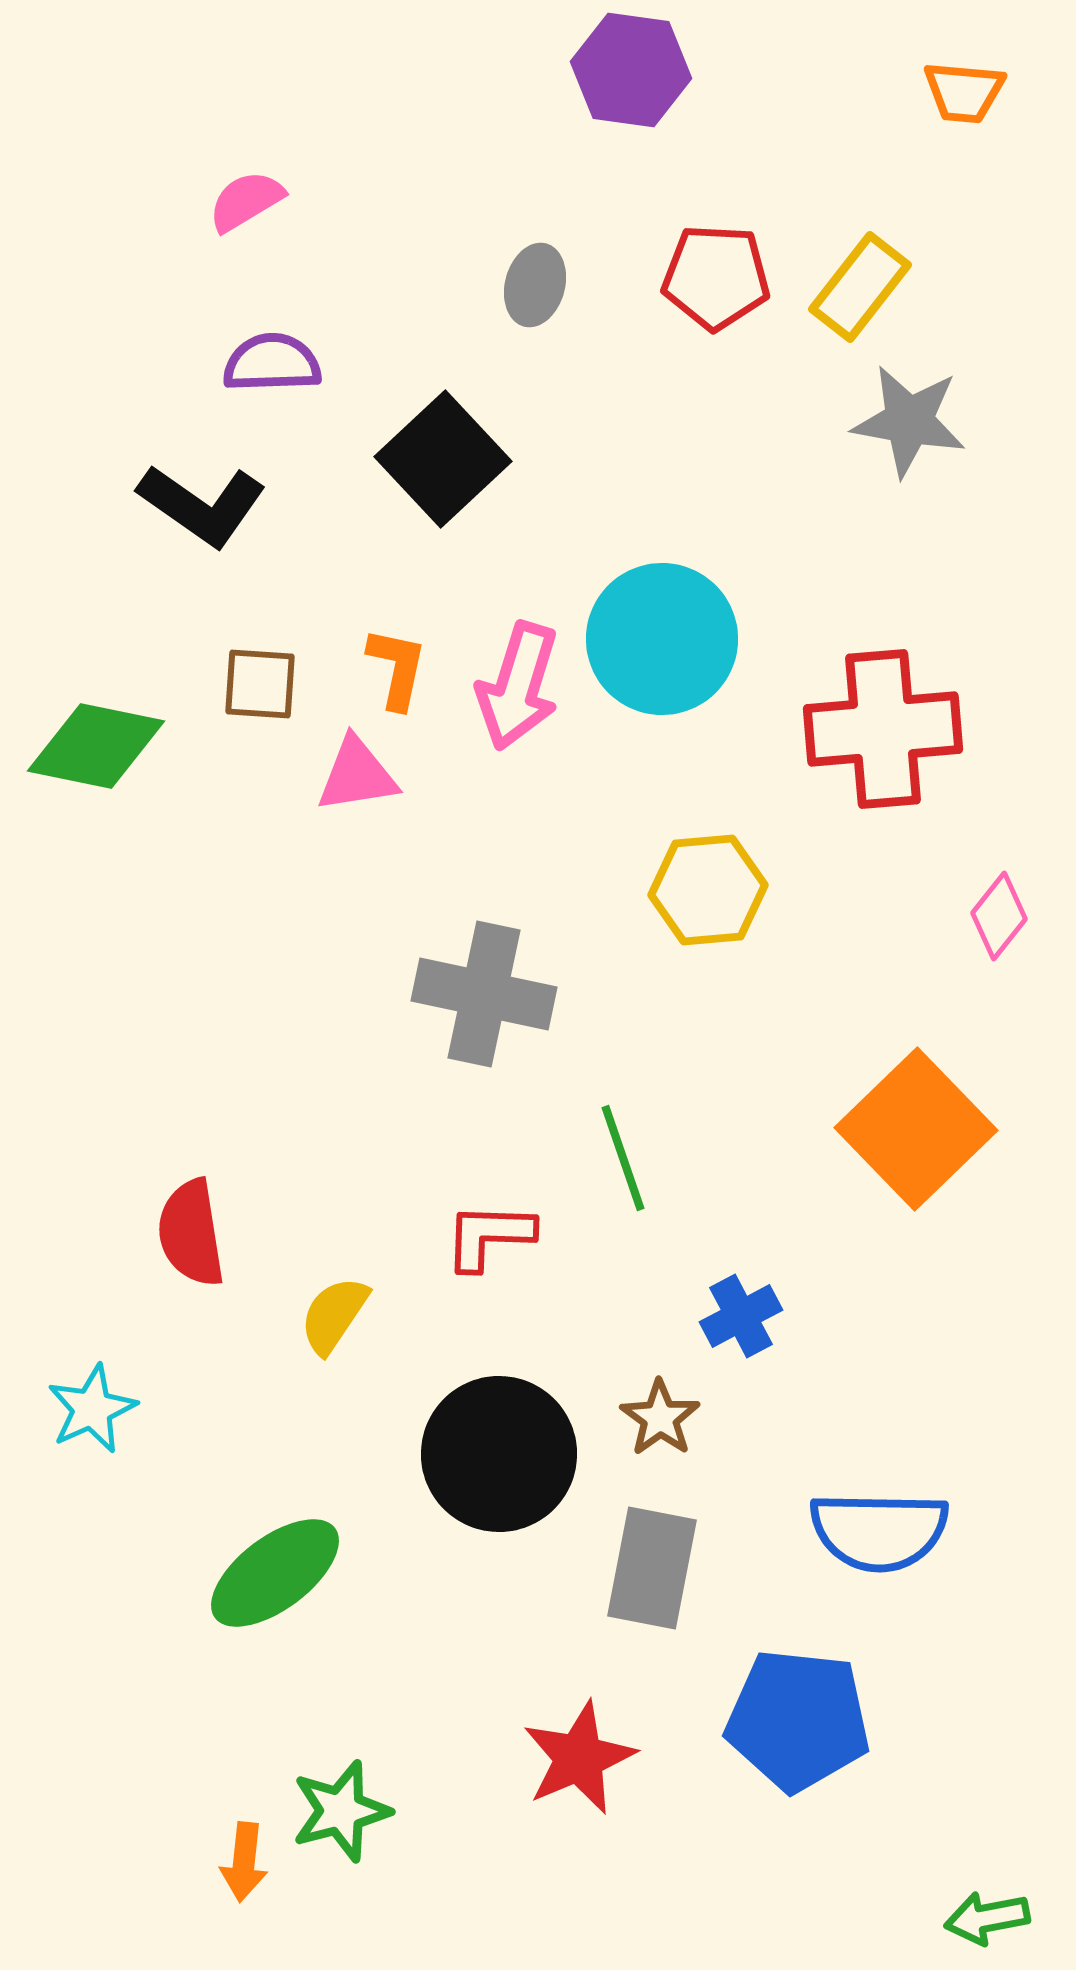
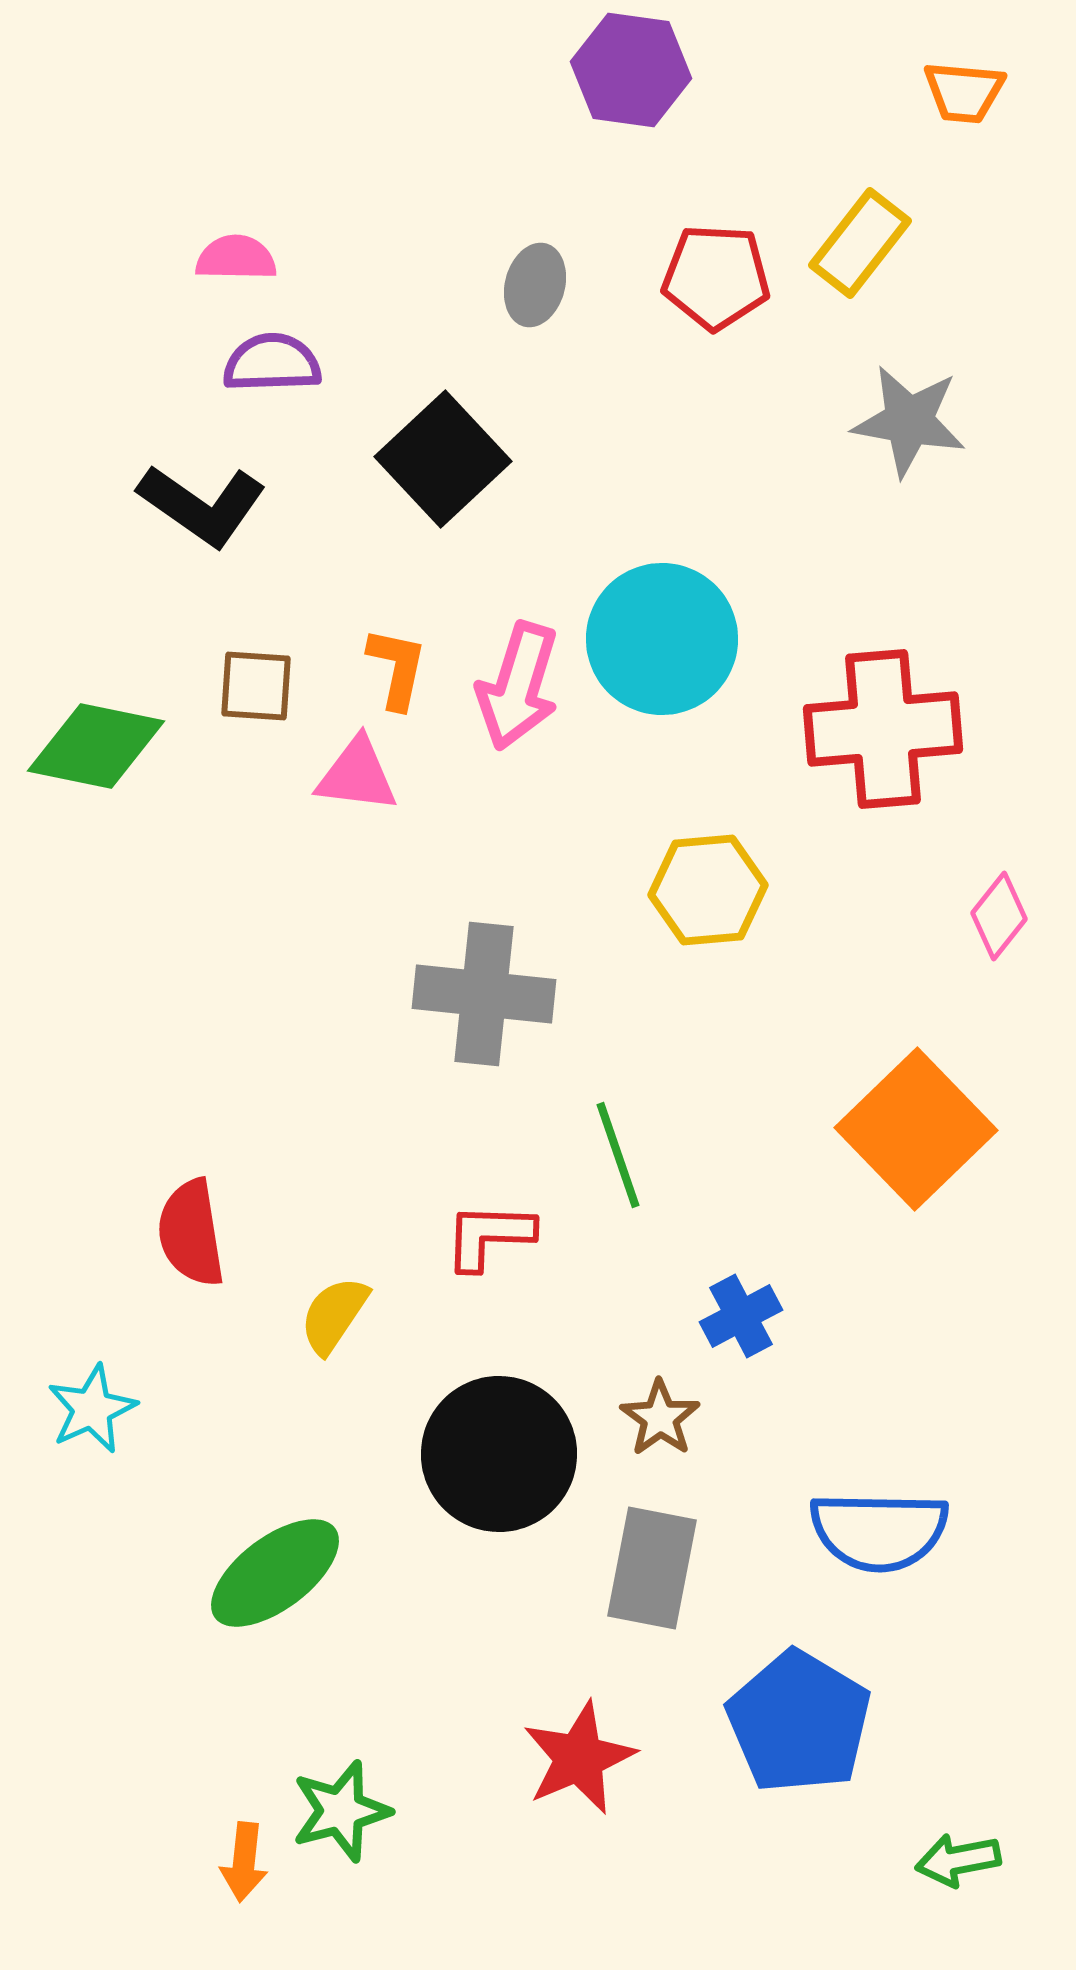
pink semicircle: moved 10 px left, 57 px down; rotated 32 degrees clockwise
yellow rectangle: moved 44 px up
brown square: moved 4 px left, 2 px down
pink triangle: rotated 16 degrees clockwise
gray cross: rotated 6 degrees counterclockwise
green line: moved 5 px left, 3 px up
blue pentagon: moved 1 px right, 2 px down; rotated 25 degrees clockwise
green arrow: moved 29 px left, 58 px up
